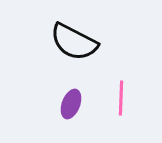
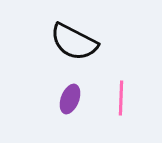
purple ellipse: moved 1 px left, 5 px up
